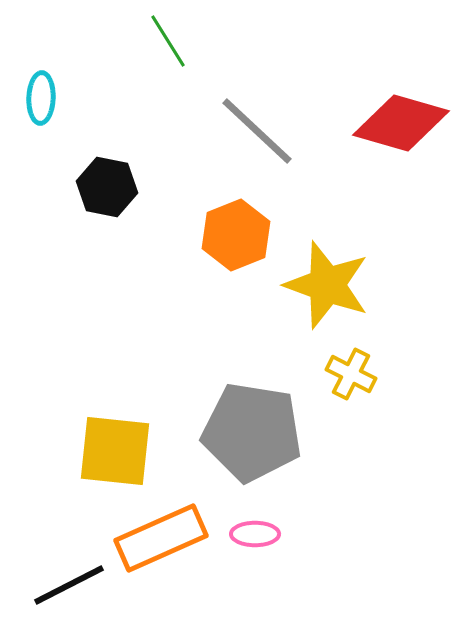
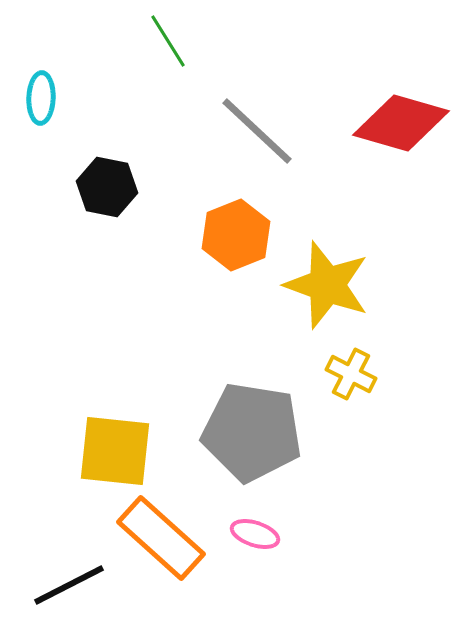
pink ellipse: rotated 18 degrees clockwise
orange rectangle: rotated 66 degrees clockwise
